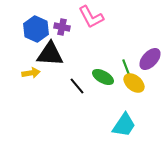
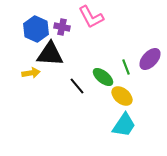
green ellipse: rotated 10 degrees clockwise
yellow ellipse: moved 12 px left, 13 px down
